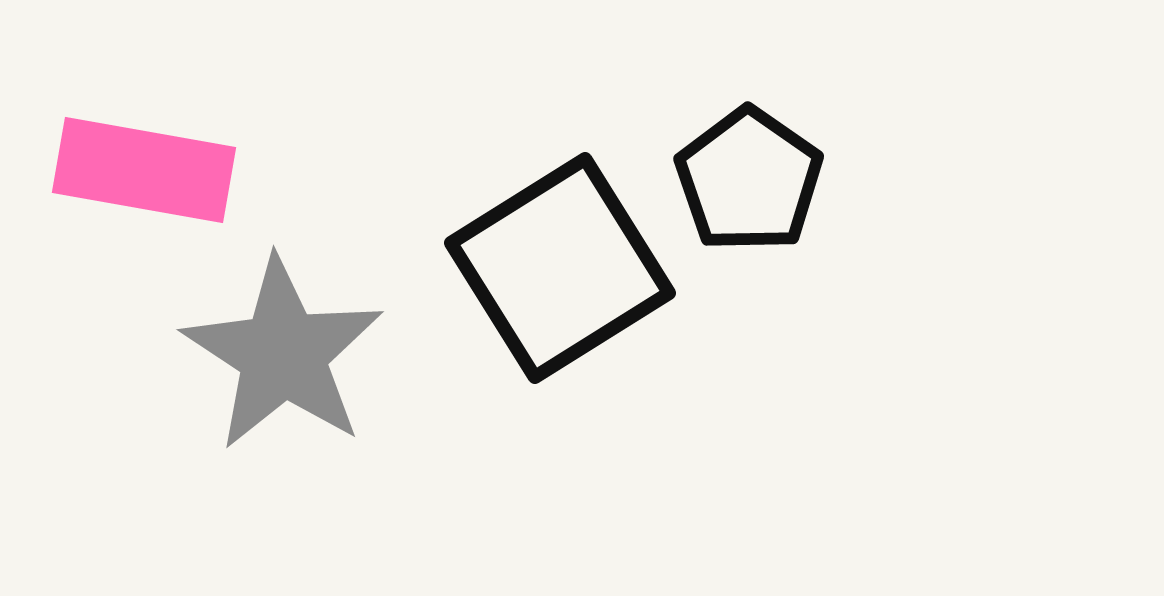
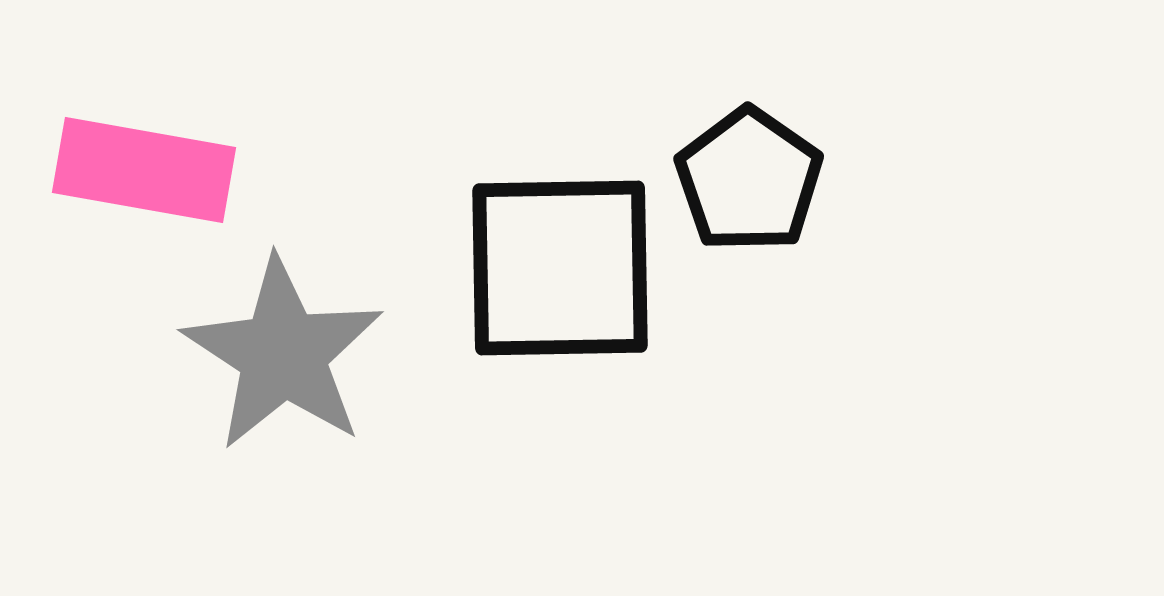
black square: rotated 31 degrees clockwise
